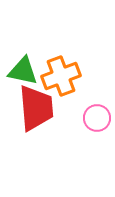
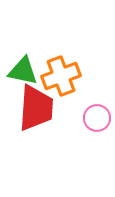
red trapezoid: rotated 9 degrees clockwise
